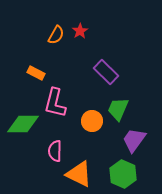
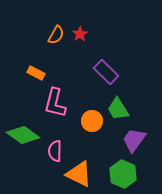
red star: moved 3 px down
green trapezoid: rotated 55 degrees counterclockwise
green diamond: moved 11 px down; rotated 36 degrees clockwise
